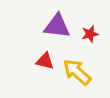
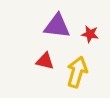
red star: rotated 24 degrees clockwise
yellow arrow: rotated 64 degrees clockwise
